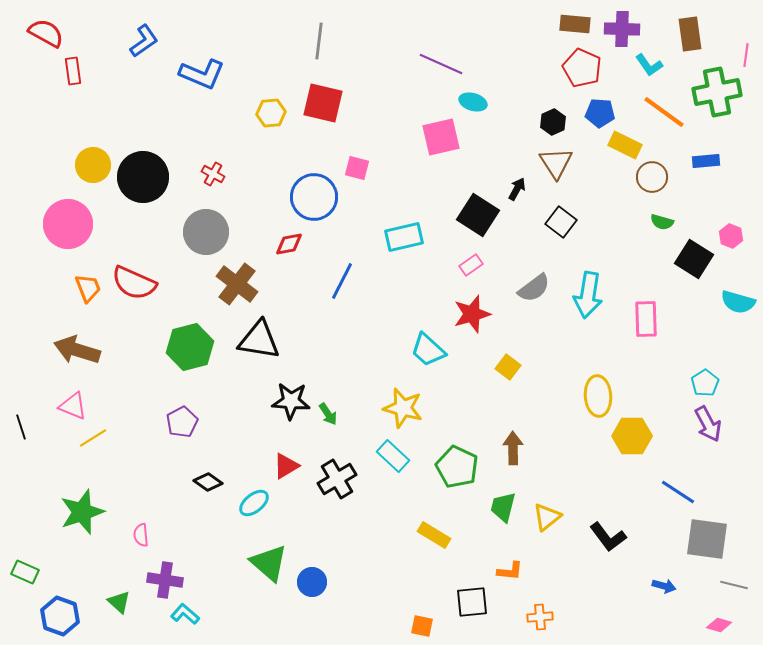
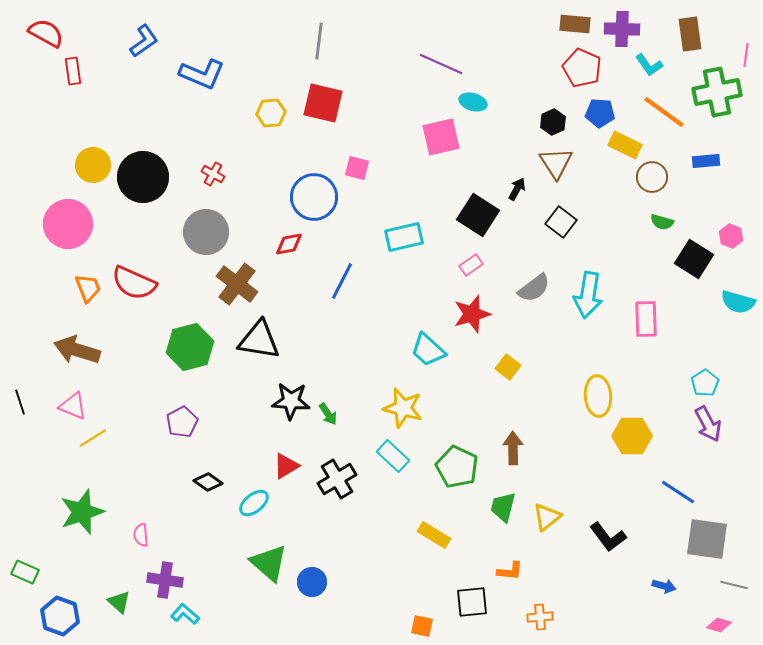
black line at (21, 427): moved 1 px left, 25 px up
